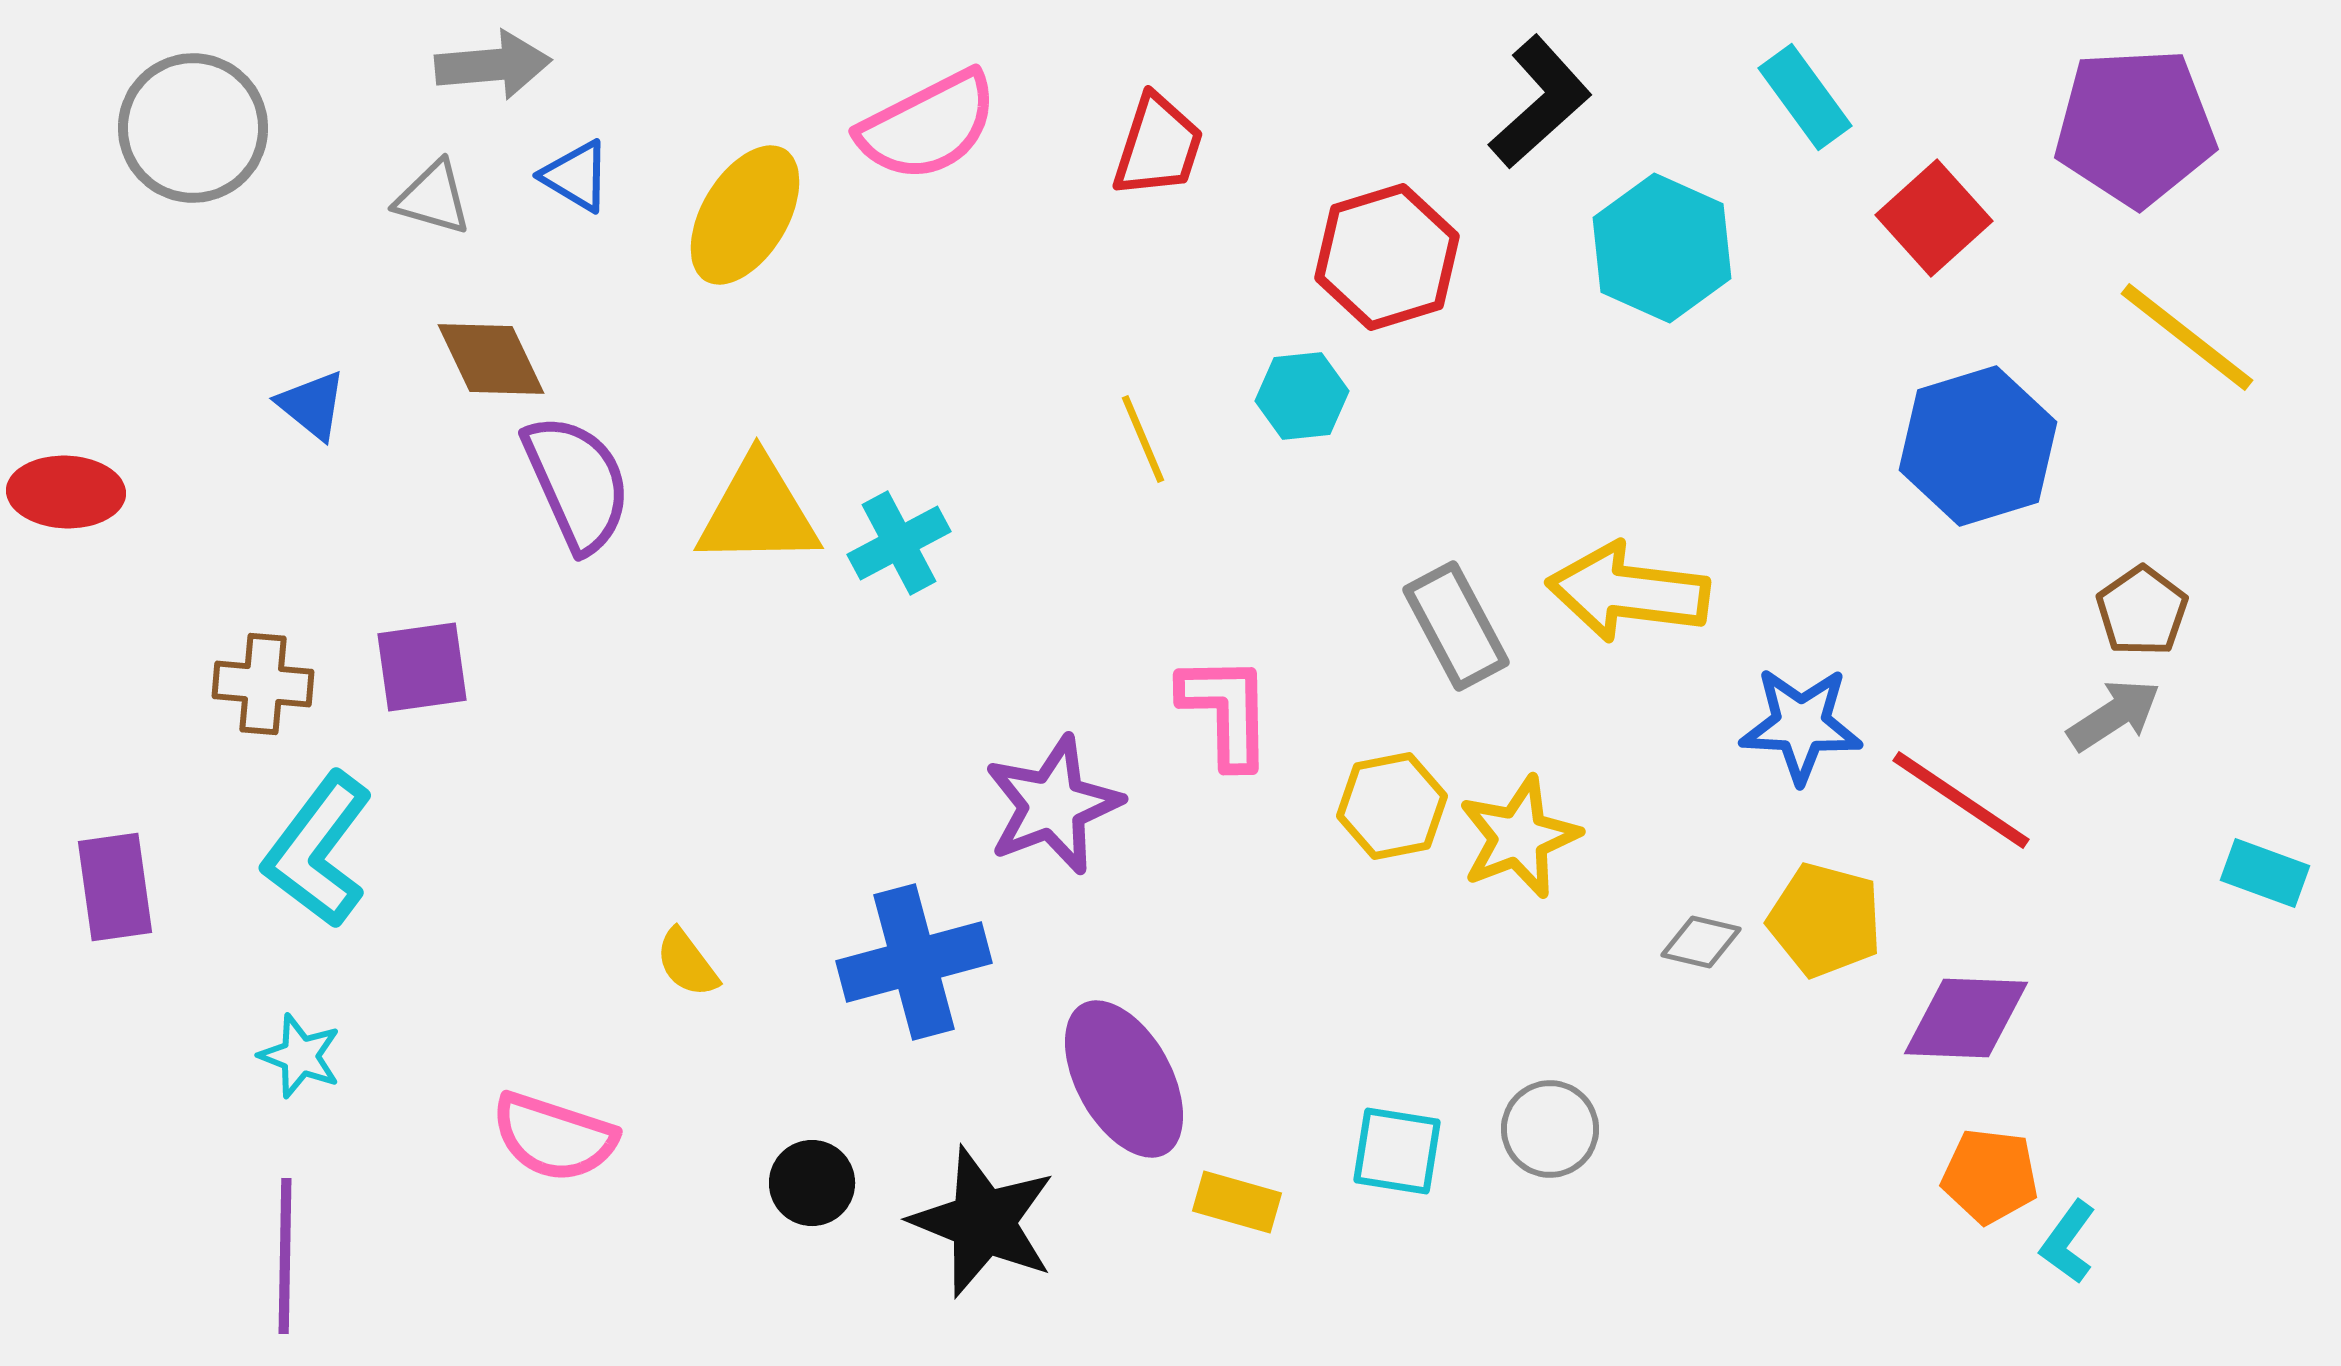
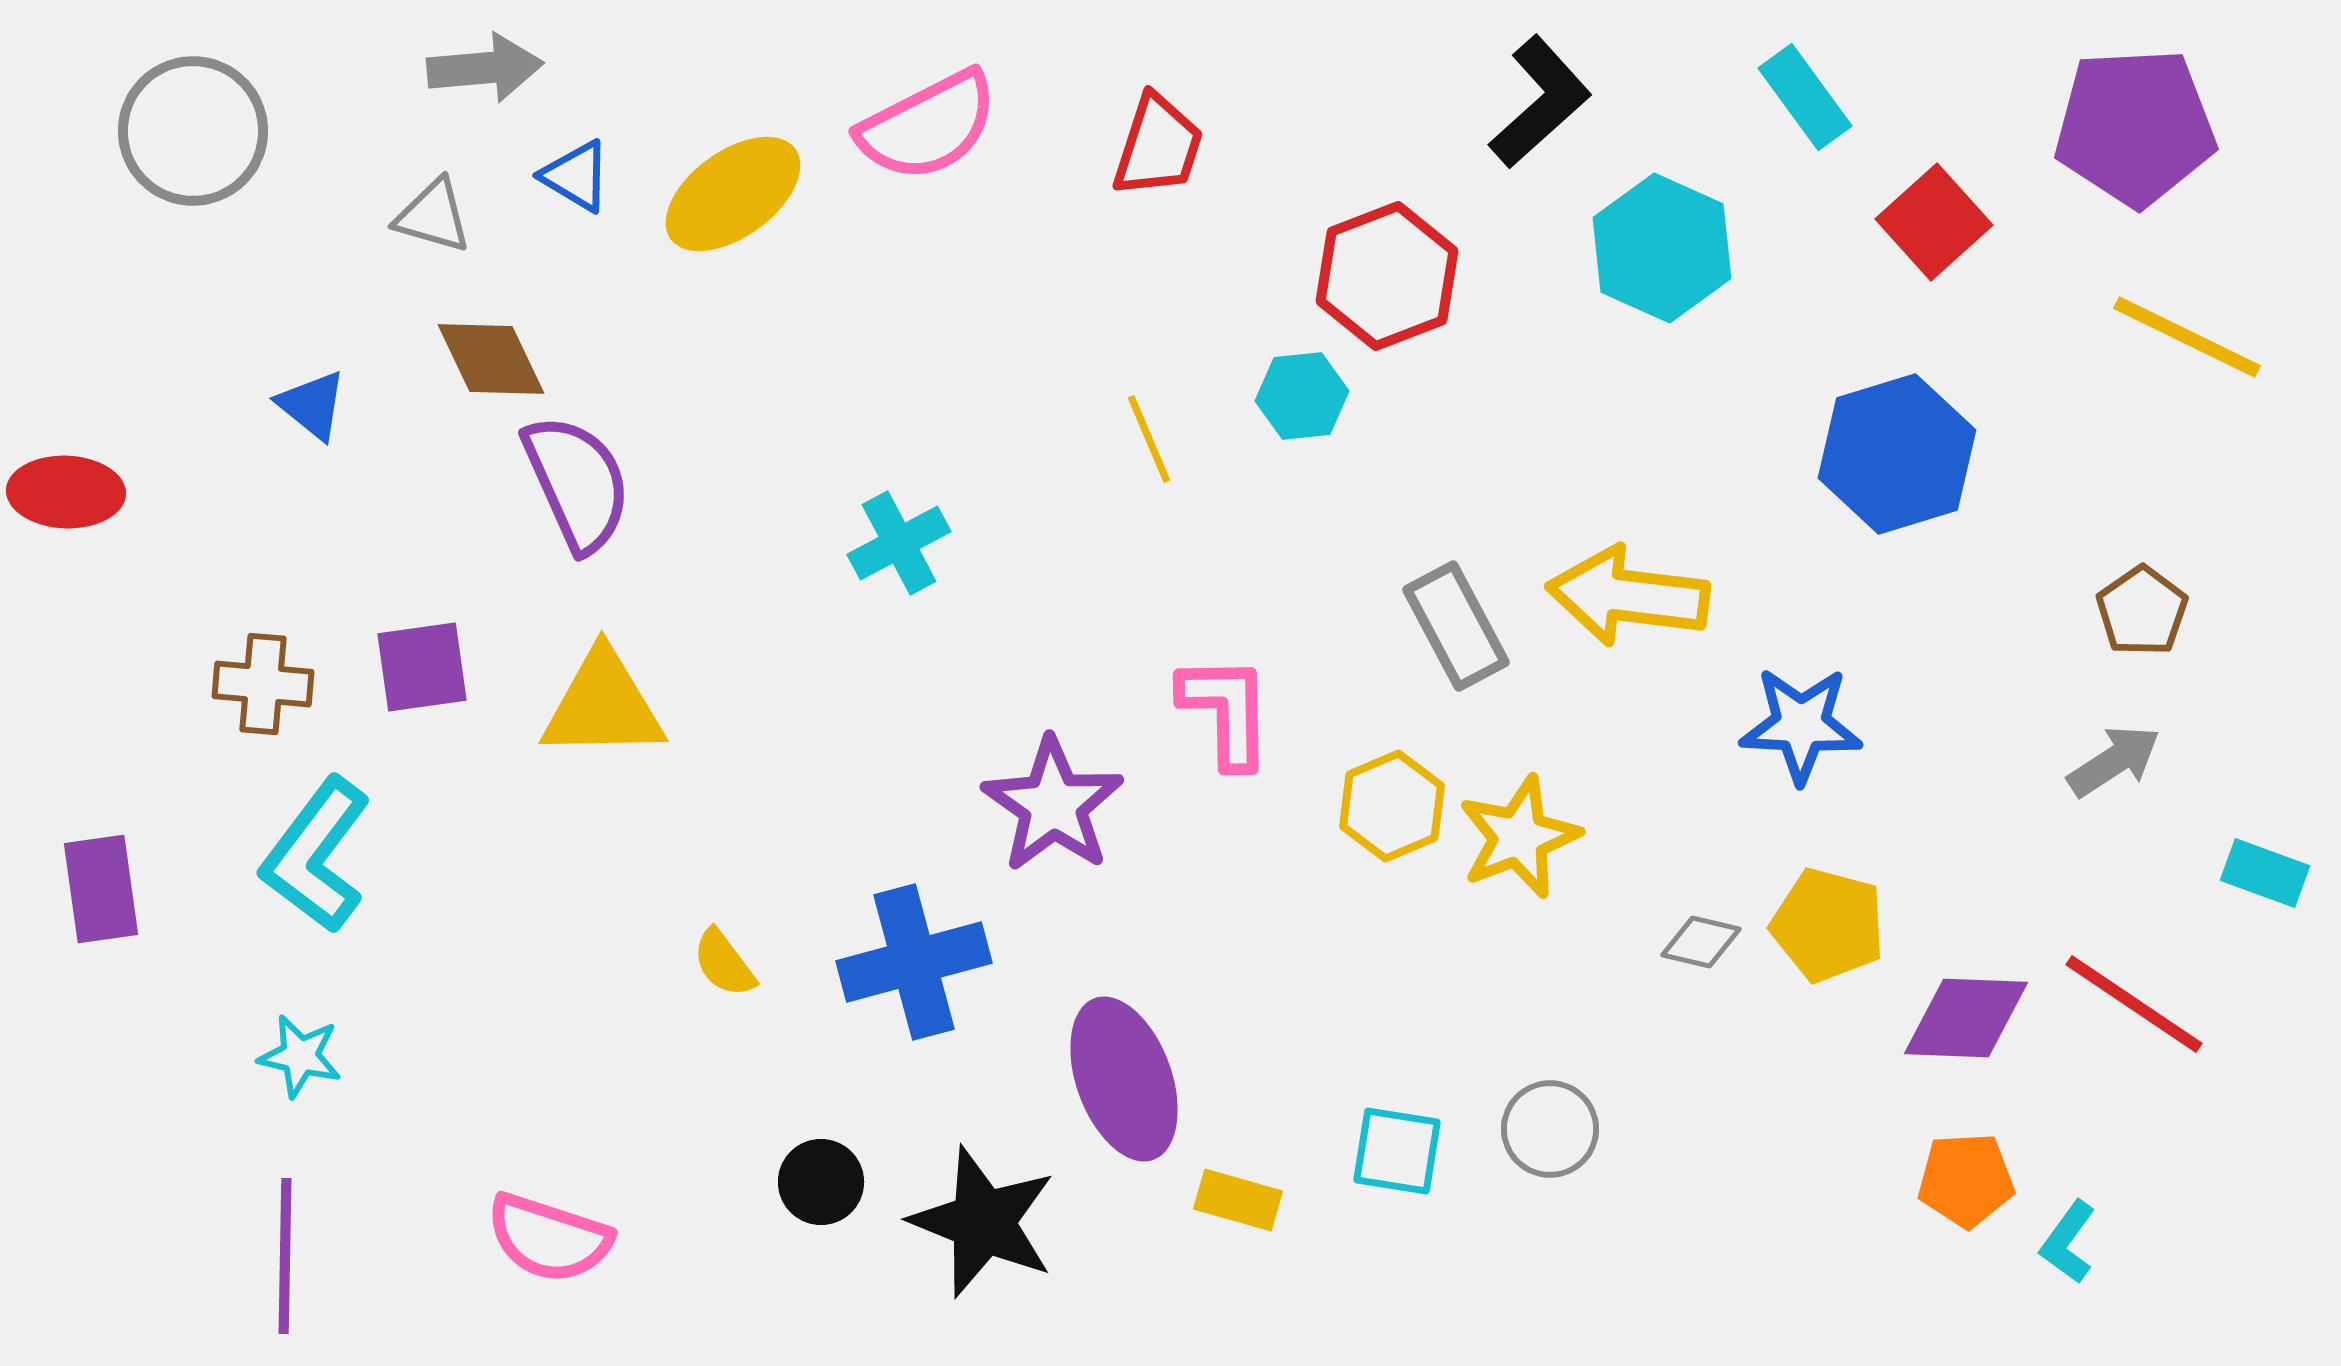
gray arrow at (493, 65): moved 8 px left, 3 px down
gray circle at (193, 128): moved 3 px down
gray triangle at (433, 198): moved 18 px down
yellow ellipse at (745, 215): moved 12 px left, 21 px up; rotated 23 degrees clockwise
red square at (1934, 218): moved 4 px down
red hexagon at (1387, 257): moved 19 px down; rotated 4 degrees counterclockwise
yellow line at (2187, 337): rotated 12 degrees counterclockwise
yellow line at (1143, 439): moved 6 px right
blue hexagon at (1978, 446): moved 81 px left, 8 px down
yellow triangle at (758, 512): moved 155 px left, 193 px down
yellow arrow at (1628, 592): moved 4 px down
gray arrow at (2114, 715): moved 46 px down
red line at (1961, 800): moved 173 px right, 204 px down
purple star at (1053, 805): rotated 16 degrees counterclockwise
yellow hexagon at (1392, 806): rotated 12 degrees counterclockwise
cyan L-shape at (318, 850): moved 2 px left, 5 px down
purple rectangle at (115, 887): moved 14 px left, 2 px down
yellow pentagon at (1825, 920): moved 3 px right, 5 px down
yellow semicircle at (687, 963): moved 37 px right
cyan star at (300, 1056): rotated 8 degrees counterclockwise
purple ellipse at (1124, 1079): rotated 9 degrees clockwise
pink semicircle at (554, 1137): moved 5 px left, 101 px down
orange pentagon at (1990, 1176): moved 24 px left, 4 px down; rotated 10 degrees counterclockwise
black circle at (812, 1183): moved 9 px right, 1 px up
yellow rectangle at (1237, 1202): moved 1 px right, 2 px up
